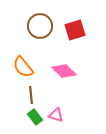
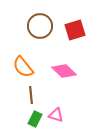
green rectangle: moved 2 px down; rotated 63 degrees clockwise
